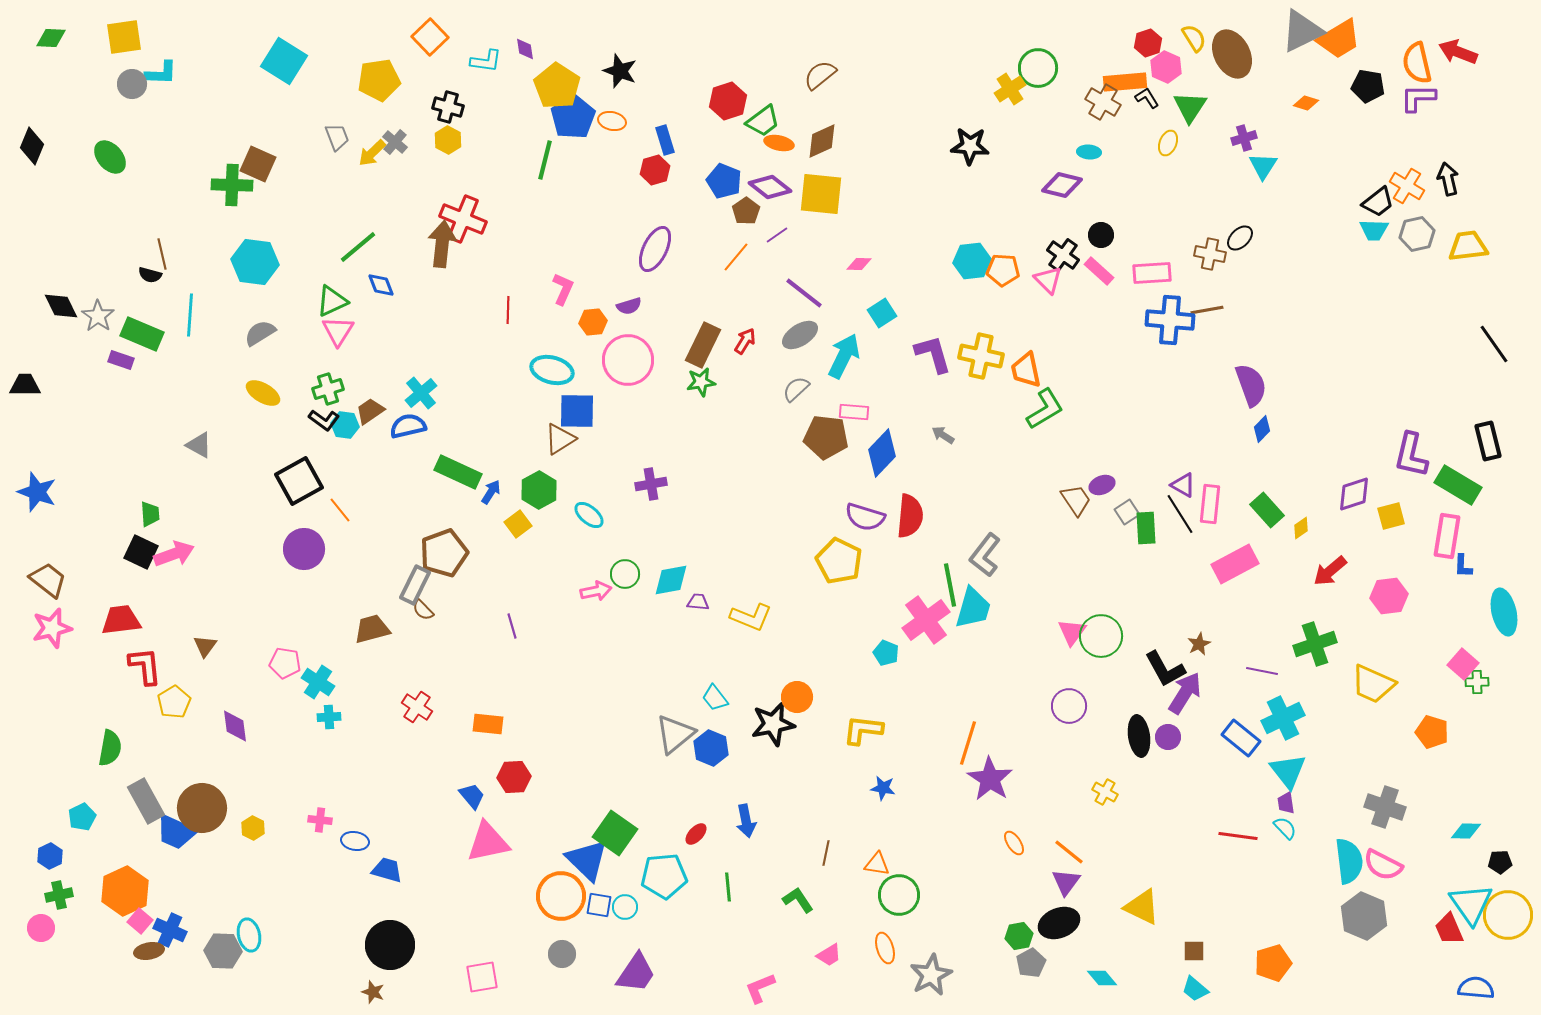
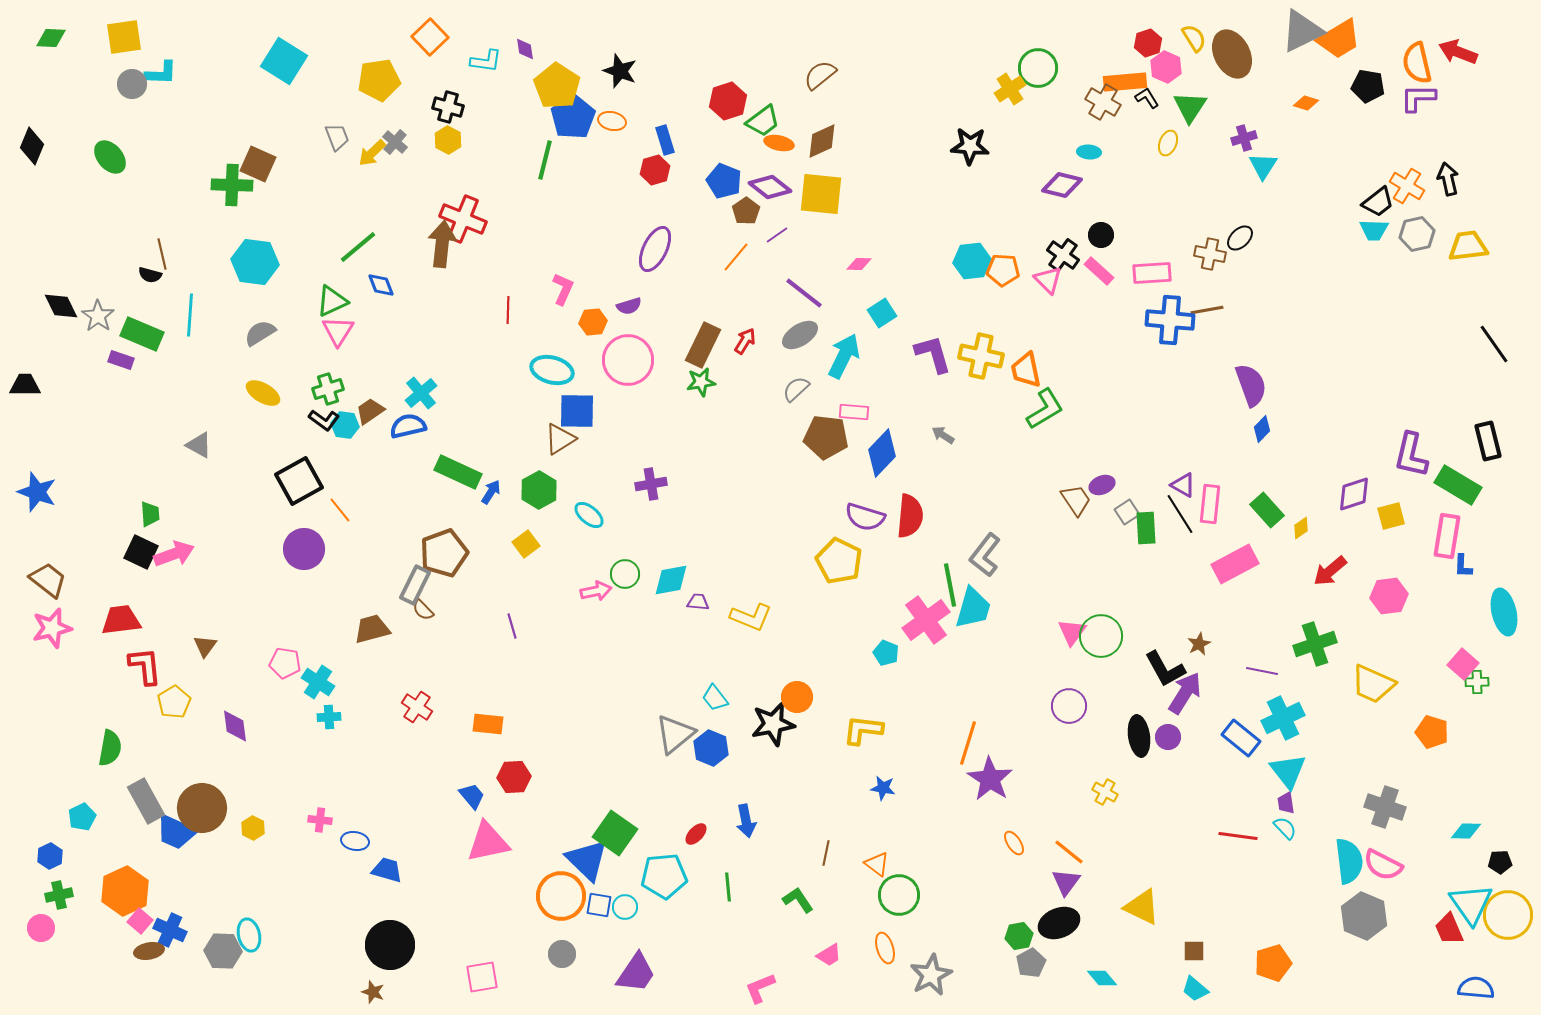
yellow square at (518, 524): moved 8 px right, 20 px down
orange triangle at (877, 864): rotated 28 degrees clockwise
